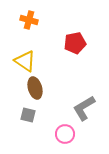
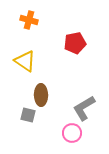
brown ellipse: moved 6 px right, 7 px down; rotated 15 degrees clockwise
pink circle: moved 7 px right, 1 px up
